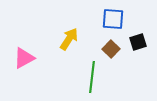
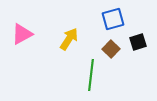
blue square: rotated 20 degrees counterclockwise
pink triangle: moved 2 px left, 24 px up
green line: moved 1 px left, 2 px up
